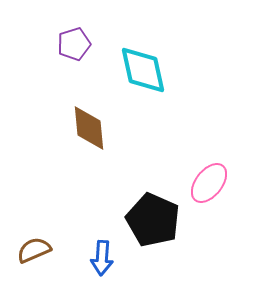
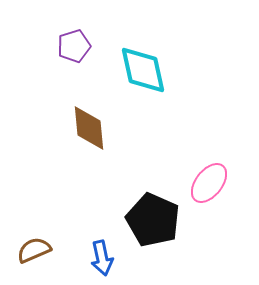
purple pentagon: moved 2 px down
blue arrow: rotated 16 degrees counterclockwise
